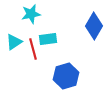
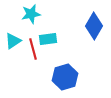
cyan triangle: moved 1 px left, 1 px up
blue hexagon: moved 1 px left, 1 px down
